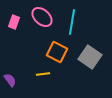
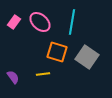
pink ellipse: moved 2 px left, 5 px down
pink rectangle: rotated 16 degrees clockwise
orange square: rotated 10 degrees counterclockwise
gray square: moved 3 px left
purple semicircle: moved 3 px right, 3 px up
